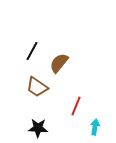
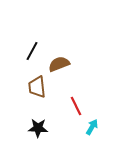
brown semicircle: moved 1 px down; rotated 30 degrees clockwise
brown trapezoid: rotated 50 degrees clockwise
red line: rotated 48 degrees counterclockwise
cyan arrow: moved 3 px left; rotated 21 degrees clockwise
